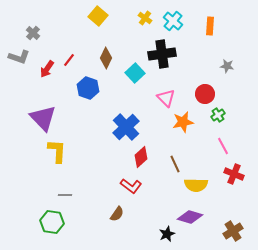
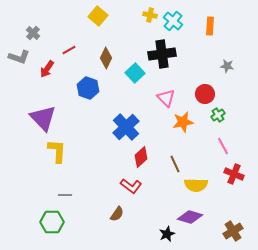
yellow cross: moved 5 px right, 3 px up; rotated 24 degrees counterclockwise
red line: moved 10 px up; rotated 24 degrees clockwise
green hexagon: rotated 10 degrees counterclockwise
